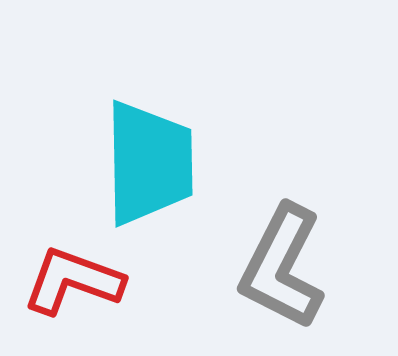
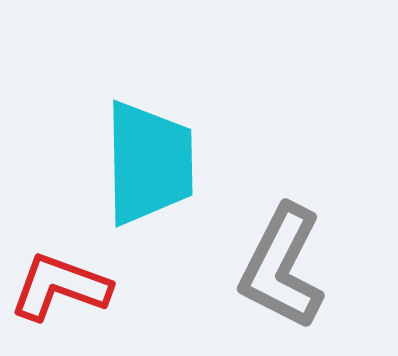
red L-shape: moved 13 px left, 6 px down
